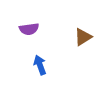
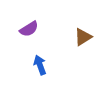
purple semicircle: rotated 24 degrees counterclockwise
